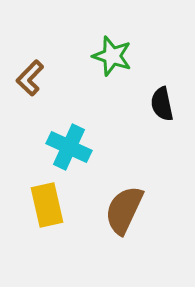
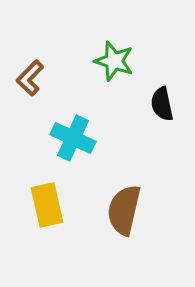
green star: moved 2 px right, 5 px down
cyan cross: moved 4 px right, 9 px up
brown semicircle: rotated 12 degrees counterclockwise
